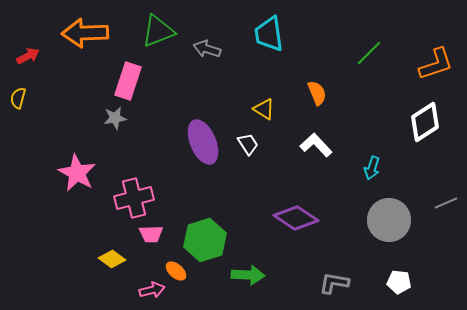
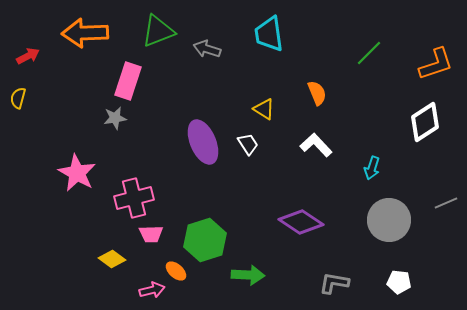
purple diamond: moved 5 px right, 4 px down
